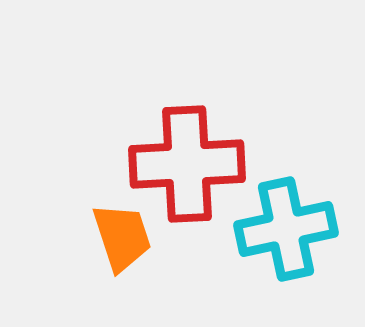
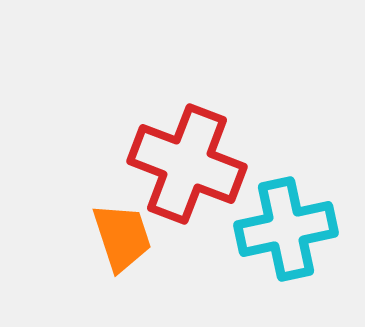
red cross: rotated 24 degrees clockwise
